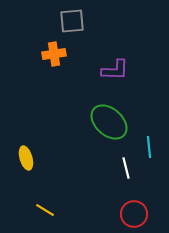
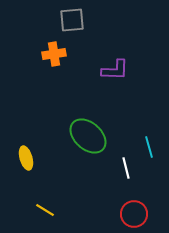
gray square: moved 1 px up
green ellipse: moved 21 px left, 14 px down
cyan line: rotated 10 degrees counterclockwise
